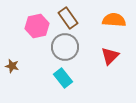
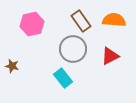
brown rectangle: moved 13 px right, 3 px down
pink hexagon: moved 5 px left, 2 px up
gray circle: moved 8 px right, 2 px down
red triangle: rotated 18 degrees clockwise
